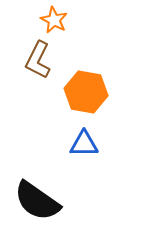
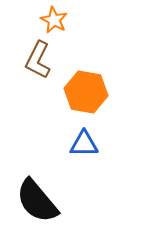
black semicircle: rotated 15 degrees clockwise
